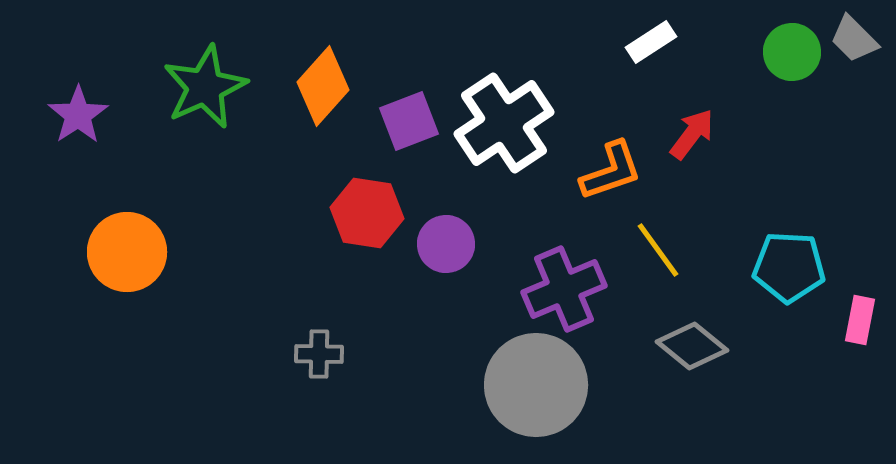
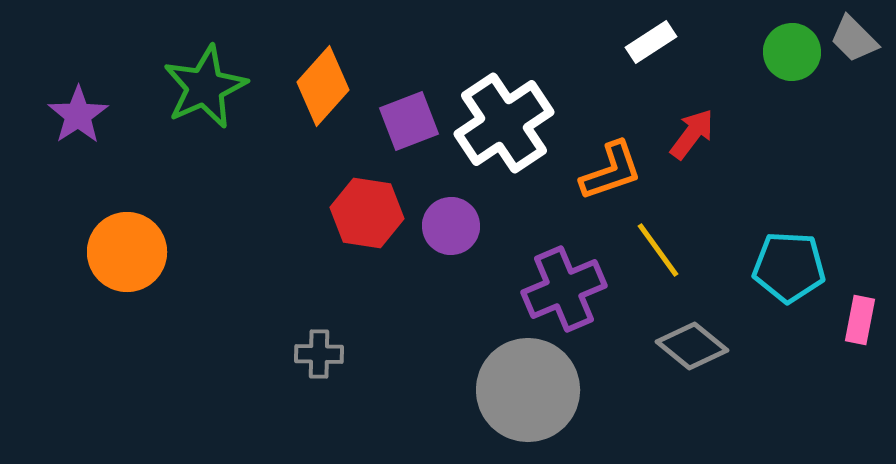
purple circle: moved 5 px right, 18 px up
gray circle: moved 8 px left, 5 px down
